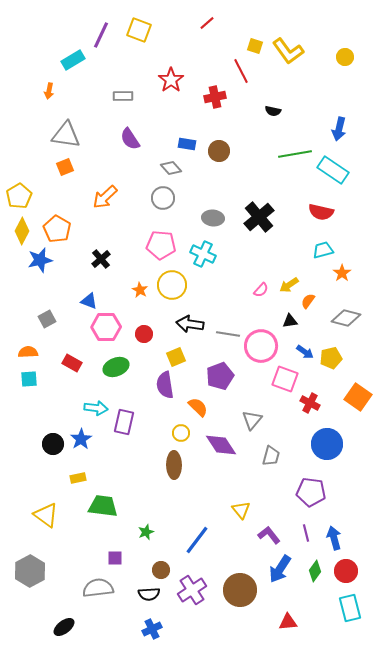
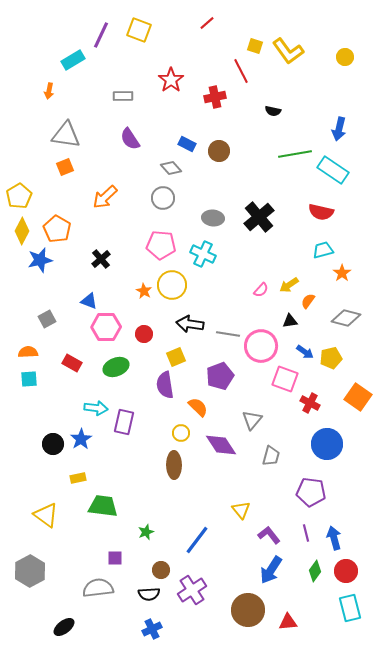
blue rectangle at (187, 144): rotated 18 degrees clockwise
orange star at (140, 290): moved 4 px right, 1 px down
blue arrow at (280, 569): moved 9 px left, 1 px down
brown circle at (240, 590): moved 8 px right, 20 px down
